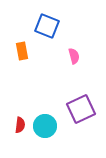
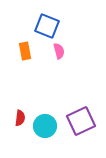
orange rectangle: moved 3 px right
pink semicircle: moved 15 px left, 5 px up
purple square: moved 12 px down
red semicircle: moved 7 px up
